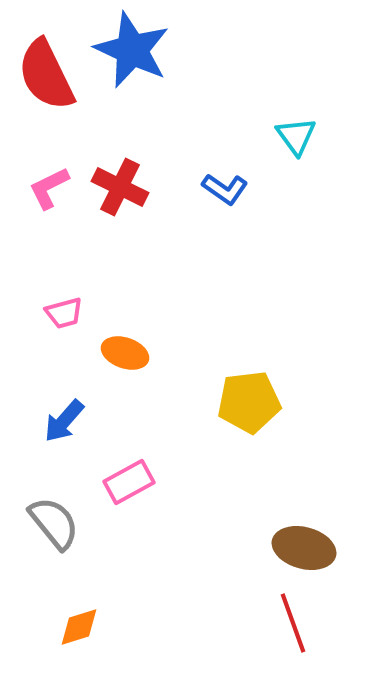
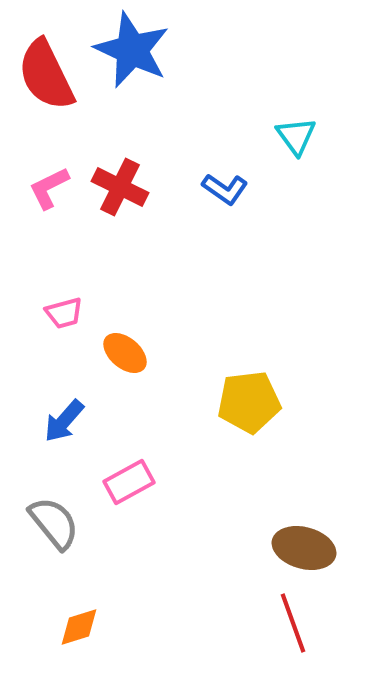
orange ellipse: rotated 21 degrees clockwise
